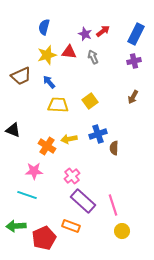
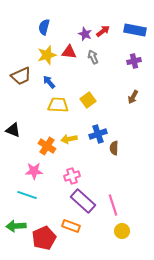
blue rectangle: moved 1 px left, 4 px up; rotated 75 degrees clockwise
yellow square: moved 2 px left, 1 px up
pink cross: rotated 21 degrees clockwise
